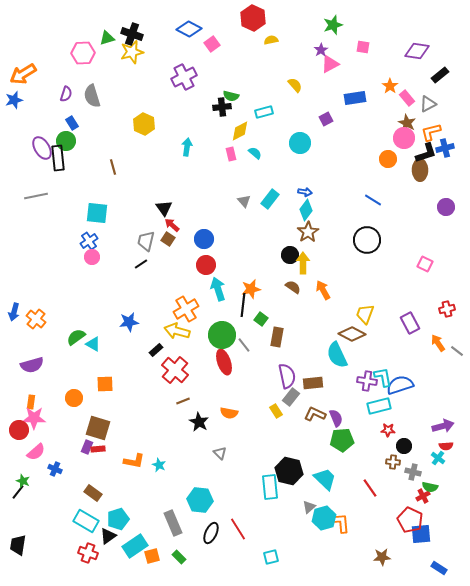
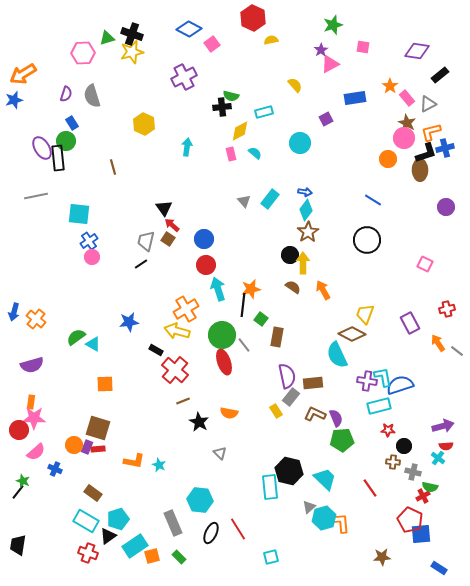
cyan square at (97, 213): moved 18 px left, 1 px down
black rectangle at (156, 350): rotated 72 degrees clockwise
orange circle at (74, 398): moved 47 px down
